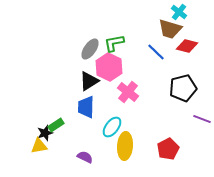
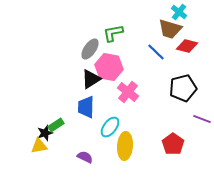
green L-shape: moved 1 px left, 10 px up
pink hexagon: rotated 16 degrees counterclockwise
black triangle: moved 2 px right, 2 px up
cyan ellipse: moved 2 px left
red pentagon: moved 5 px right, 5 px up; rotated 10 degrees counterclockwise
